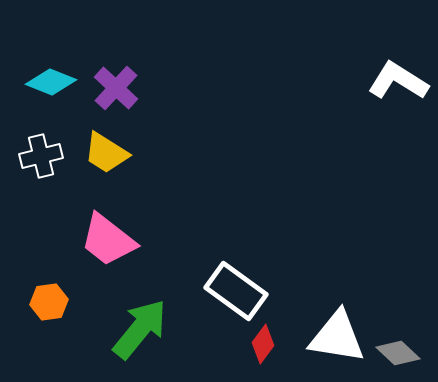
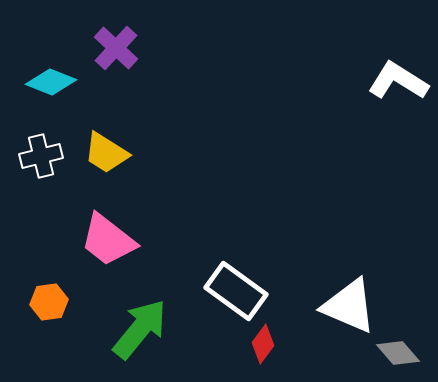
purple cross: moved 40 px up
white triangle: moved 12 px right, 31 px up; rotated 14 degrees clockwise
gray diamond: rotated 6 degrees clockwise
